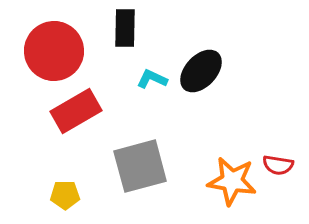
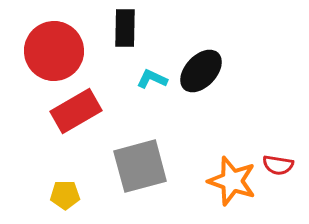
orange star: rotated 9 degrees clockwise
